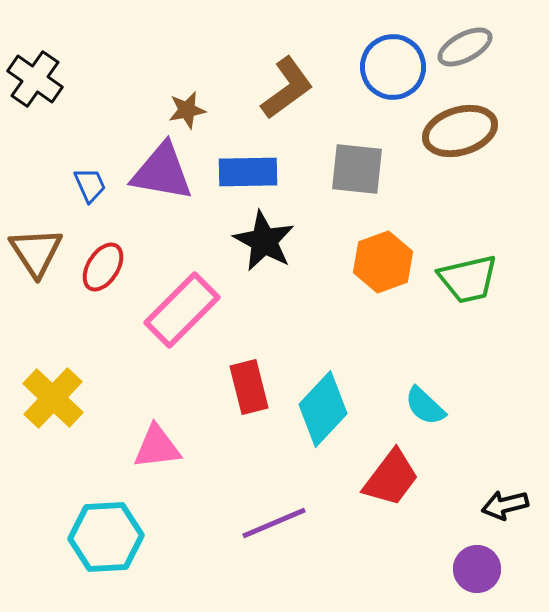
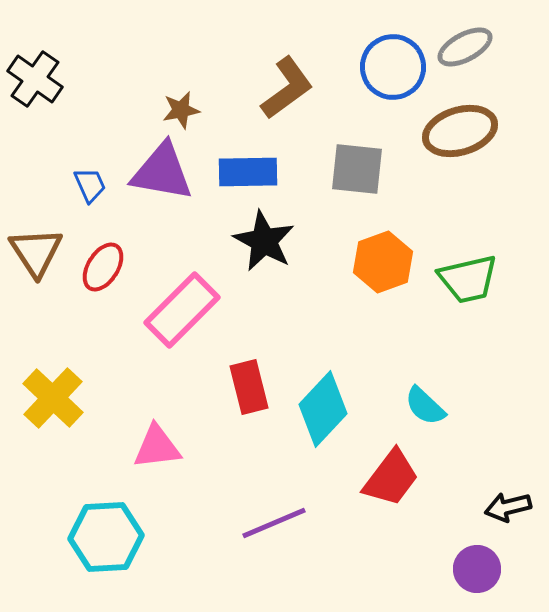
brown star: moved 6 px left
black arrow: moved 3 px right, 2 px down
